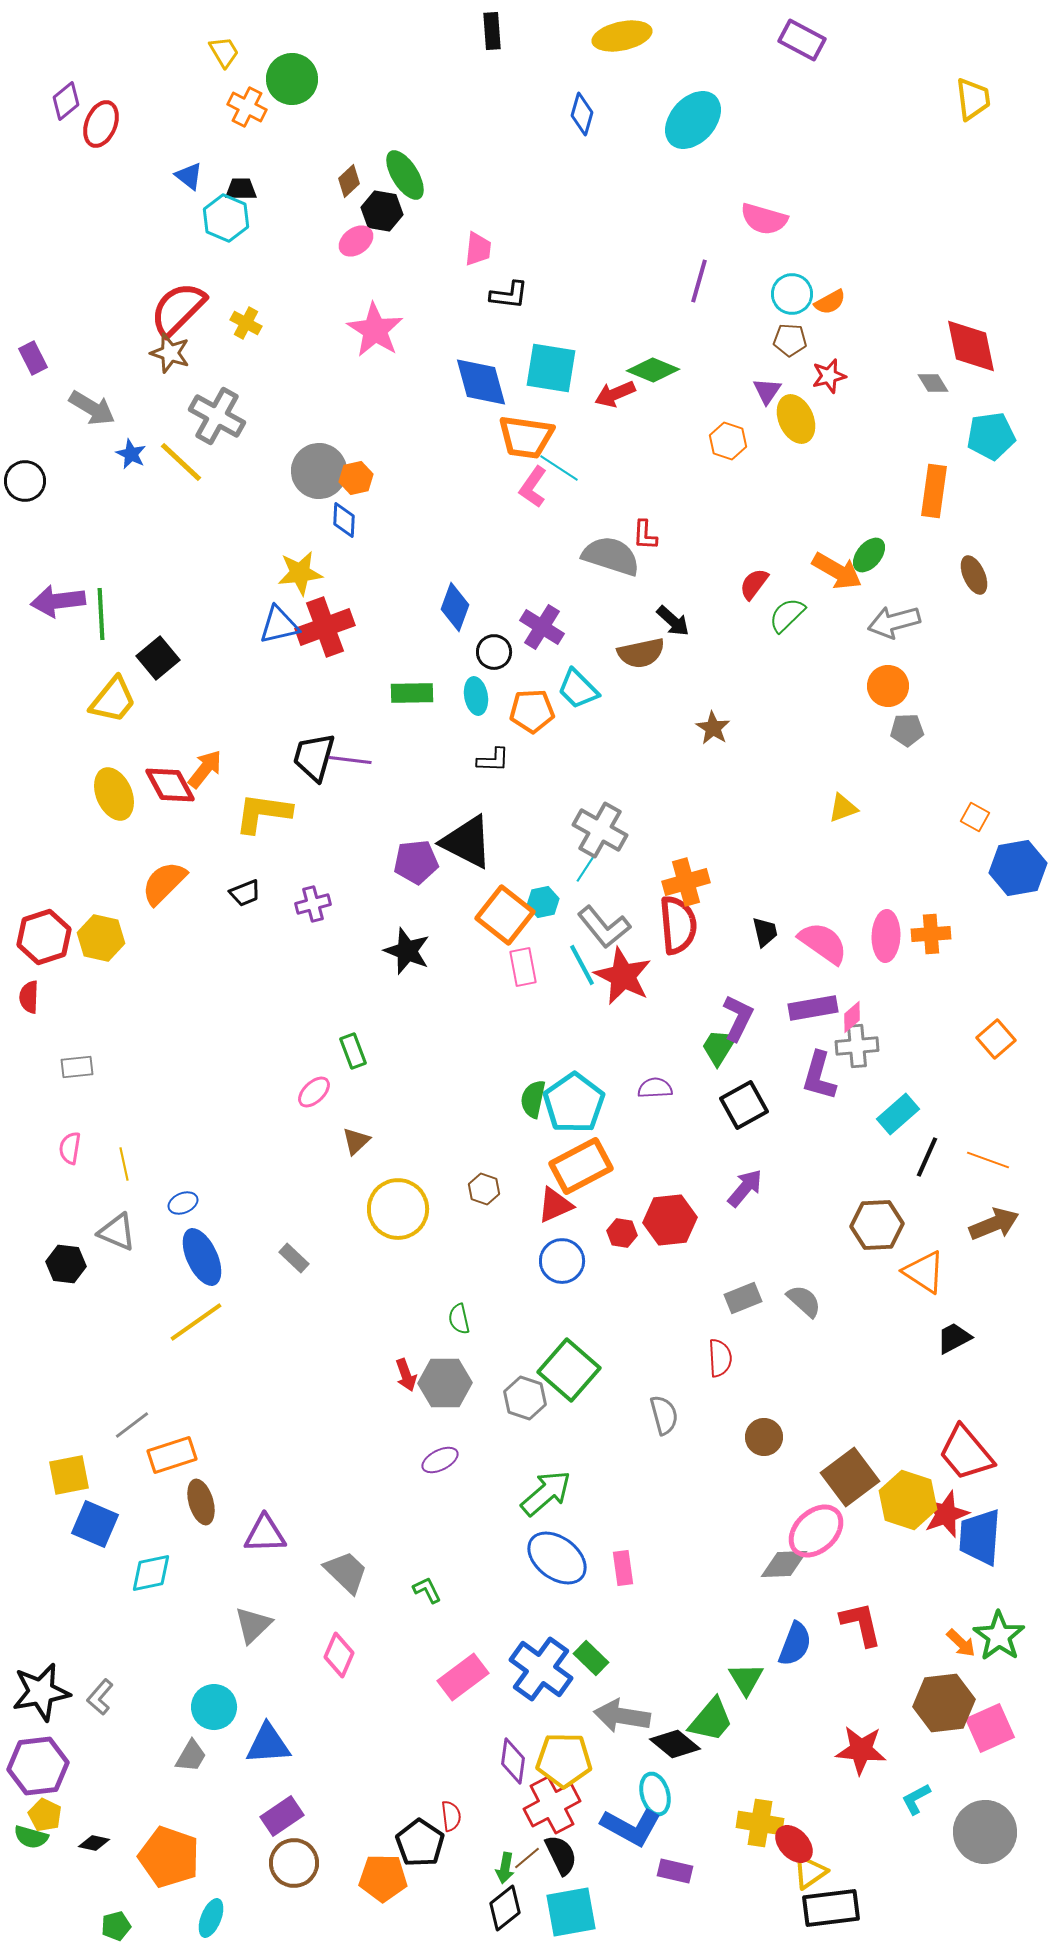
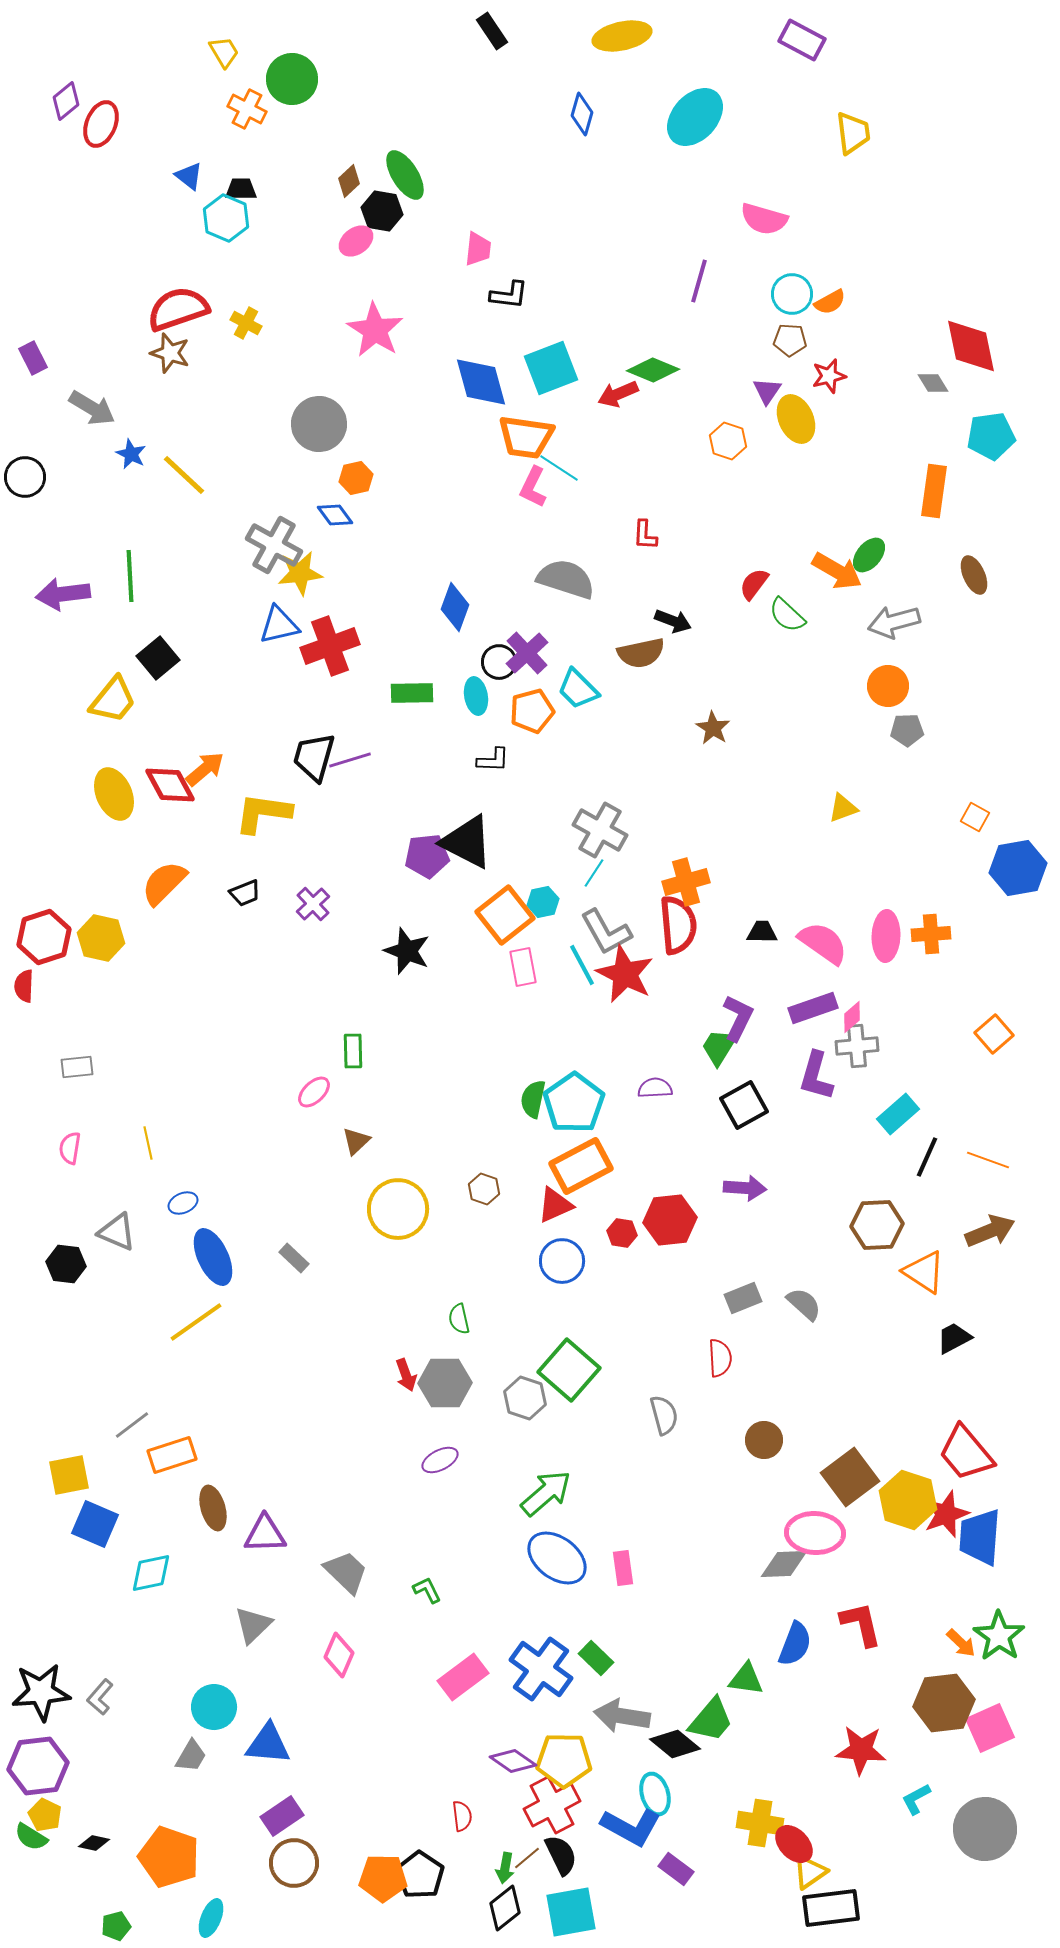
black rectangle at (492, 31): rotated 30 degrees counterclockwise
yellow trapezoid at (973, 99): moved 120 px left, 34 px down
orange cross at (247, 107): moved 2 px down
cyan ellipse at (693, 120): moved 2 px right, 3 px up
red semicircle at (178, 309): rotated 26 degrees clockwise
cyan square at (551, 368): rotated 30 degrees counterclockwise
red arrow at (615, 394): moved 3 px right
gray cross at (217, 416): moved 57 px right, 129 px down
yellow line at (181, 462): moved 3 px right, 13 px down
gray circle at (319, 471): moved 47 px up
black circle at (25, 481): moved 4 px up
pink L-shape at (533, 487): rotated 9 degrees counterclockwise
blue diamond at (344, 520): moved 9 px left, 5 px up; rotated 39 degrees counterclockwise
gray semicircle at (611, 556): moved 45 px left, 23 px down
purple arrow at (58, 601): moved 5 px right, 7 px up
green line at (101, 614): moved 29 px right, 38 px up
green semicircle at (787, 615): rotated 93 degrees counterclockwise
black arrow at (673, 621): rotated 21 degrees counterclockwise
red cross at (325, 627): moved 5 px right, 19 px down
purple cross at (542, 627): moved 15 px left, 26 px down; rotated 15 degrees clockwise
black circle at (494, 652): moved 5 px right, 10 px down
orange pentagon at (532, 711): rotated 12 degrees counterclockwise
purple line at (350, 760): rotated 24 degrees counterclockwise
orange arrow at (205, 769): rotated 12 degrees clockwise
purple pentagon at (416, 862): moved 11 px right, 6 px up
cyan line at (586, 868): moved 8 px right, 5 px down
purple cross at (313, 904): rotated 28 degrees counterclockwise
orange square at (505, 915): rotated 14 degrees clockwise
gray L-shape at (604, 927): moved 2 px right, 5 px down; rotated 10 degrees clockwise
black trapezoid at (765, 932): moved 3 px left; rotated 76 degrees counterclockwise
red star at (623, 976): moved 2 px right, 2 px up
red semicircle at (29, 997): moved 5 px left, 11 px up
purple rectangle at (813, 1008): rotated 9 degrees counterclockwise
orange square at (996, 1039): moved 2 px left, 5 px up
green rectangle at (353, 1051): rotated 20 degrees clockwise
purple L-shape at (819, 1076): moved 3 px left
yellow line at (124, 1164): moved 24 px right, 21 px up
purple arrow at (745, 1188): rotated 54 degrees clockwise
brown arrow at (994, 1224): moved 4 px left, 7 px down
blue ellipse at (202, 1257): moved 11 px right
gray semicircle at (804, 1301): moved 3 px down
brown circle at (764, 1437): moved 3 px down
brown ellipse at (201, 1502): moved 12 px right, 6 px down
pink ellipse at (816, 1531): moved 1 px left, 2 px down; rotated 46 degrees clockwise
green rectangle at (591, 1658): moved 5 px right
green triangle at (746, 1679): rotated 51 degrees counterclockwise
black star at (41, 1692): rotated 6 degrees clockwise
blue triangle at (268, 1744): rotated 9 degrees clockwise
purple diamond at (513, 1761): rotated 63 degrees counterclockwise
red semicircle at (451, 1816): moved 11 px right
gray circle at (985, 1832): moved 3 px up
green semicircle at (31, 1837): rotated 16 degrees clockwise
black pentagon at (420, 1843): moved 32 px down
purple rectangle at (675, 1871): moved 1 px right, 2 px up; rotated 24 degrees clockwise
